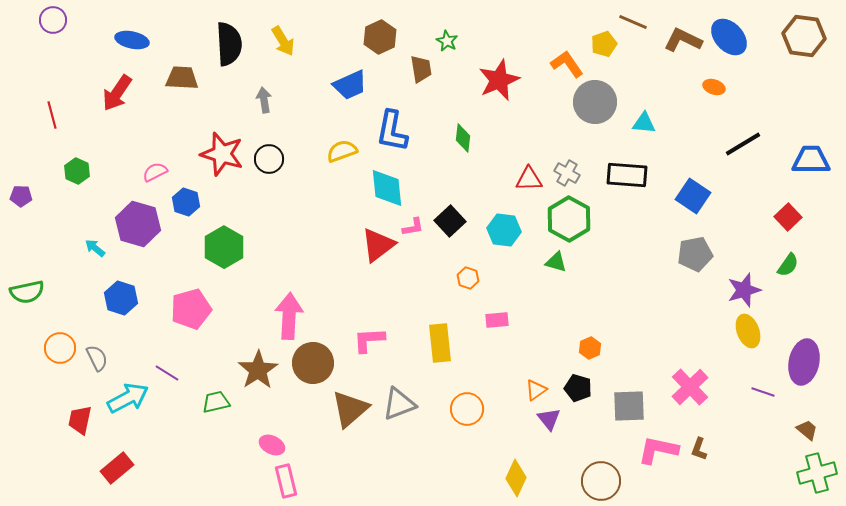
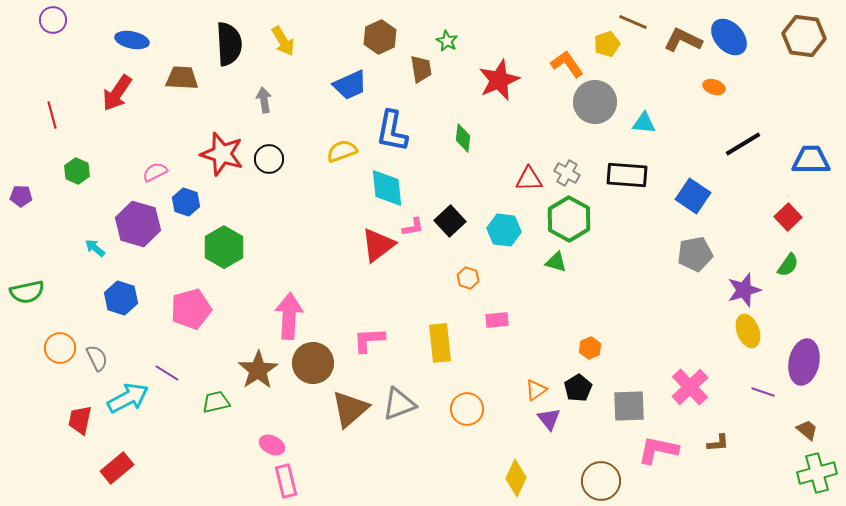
yellow pentagon at (604, 44): moved 3 px right
black pentagon at (578, 388): rotated 24 degrees clockwise
brown L-shape at (699, 449): moved 19 px right, 6 px up; rotated 115 degrees counterclockwise
